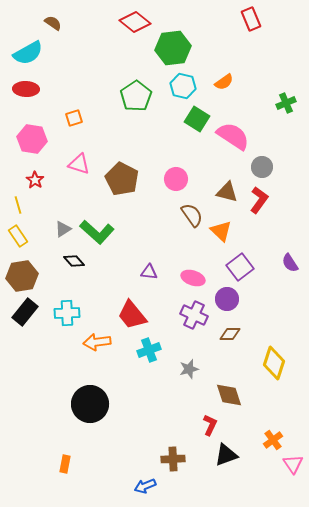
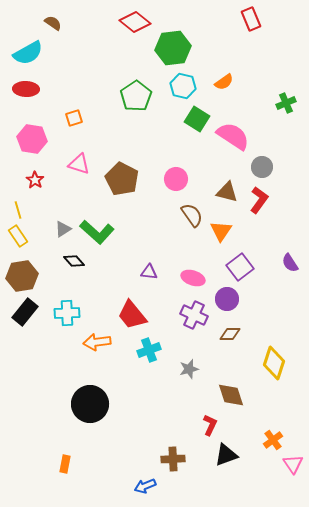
yellow line at (18, 205): moved 5 px down
orange triangle at (221, 231): rotated 20 degrees clockwise
brown diamond at (229, 395): moved 2 px right
